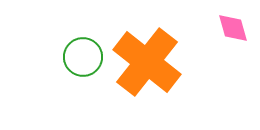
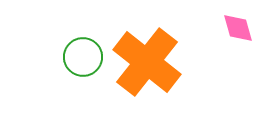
pink diamond: moved 5 px right
